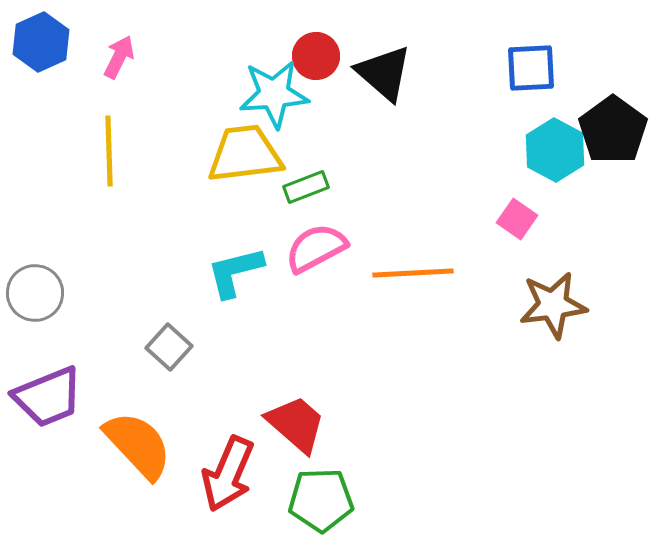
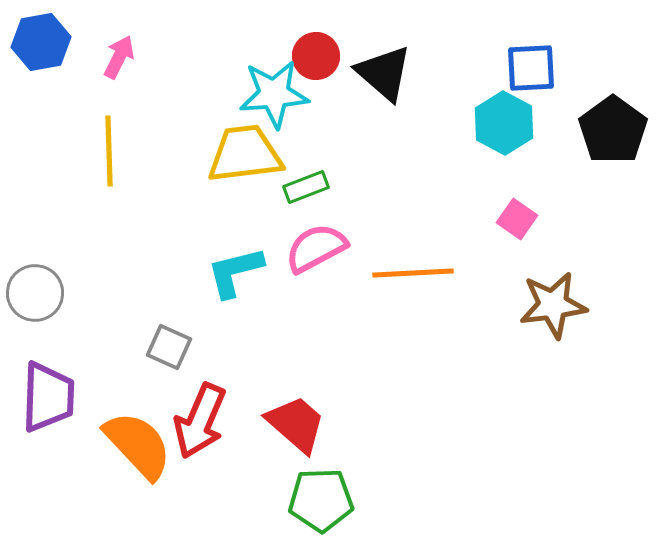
blue hexagon: rotated 14 degrees clockwise
cyan hexagon: moved 51 px left, 27 px up
gray square: rotated 18 degrees counterclockwise
purple trapezoid: rotated 66 degrees counterclockwise
red arrow: moved 28 px left, 53 px up
